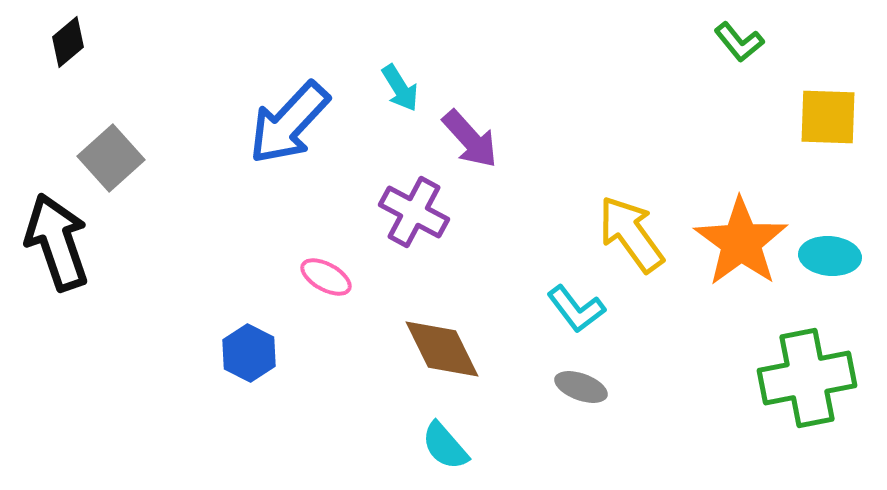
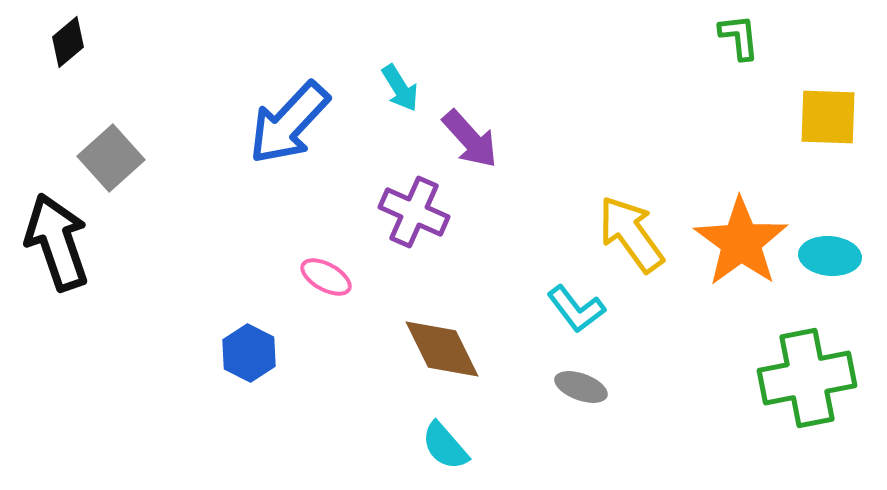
green L-shape: moved 5 px up; rotated 147 degrees counterclockwise
purple cross: rotated 4 degrees counterclockwise
